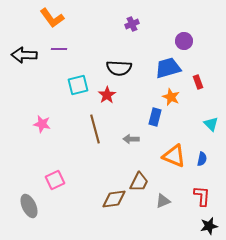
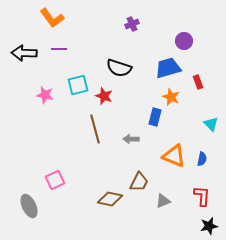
black arrow: moved 2 px up
black semicircle: rotated 15 degrees clockwise
red star: moved 3 px left, 1 px down; rotated 18 degrees counterclockwise
pink star: moved 3 px right, 29 px up
brown diamond: moved 4 px left; rotated 20 degrees clockwise
